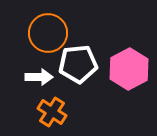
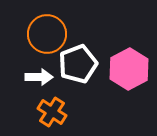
orange circle: moved 1 px left, 1 px down
white pentagon: rotated 15 degrees counterclockwise
